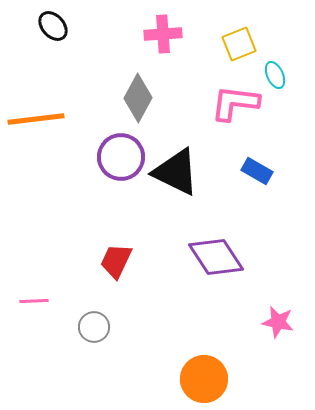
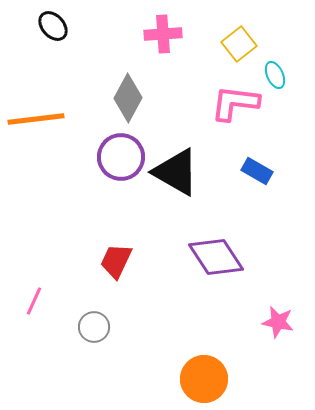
yellow square: rotated 16 degrees counterclockwise
gray diamond: moved 10 px left
black triangle: rotated 4 degrees clockwise
pink line: rotated 64 degrees counterclockwise
